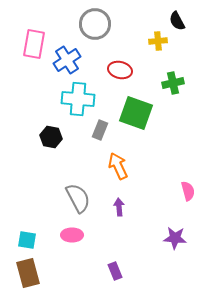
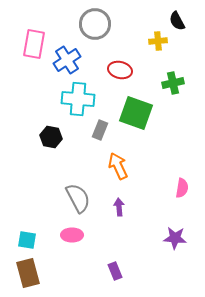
pink semicircle: moved 6 px left, 3 px up; rotated 24 degrees clockwise
